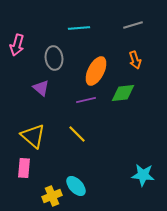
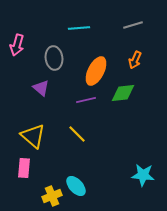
orange arrow: rotated 42 degrees clockwise
